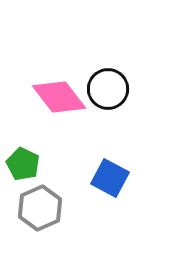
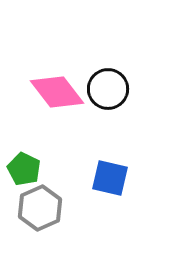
pink diamond: moved 2 px left, 5 px up
green pentagon: moved 1 px right, 5 px down
blue square: rotated 15 degrees counterclockwise
